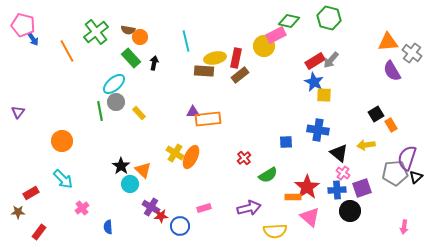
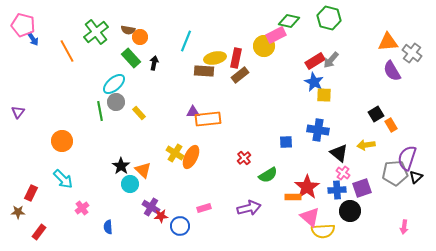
cyan line at (186, 41): rotated 35 degrees clockwise
red rectangle at (31, 193): rotated 35 degrees counterclockwise
yellow semicircle at (275, 231): moved 48 px right
